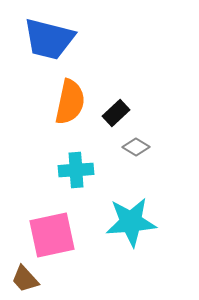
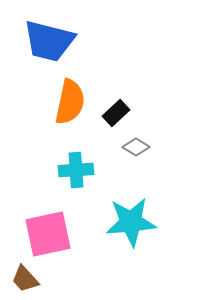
blue trapezoid: moved 2 px down
pink square: moved 4 px left, 1 px up
